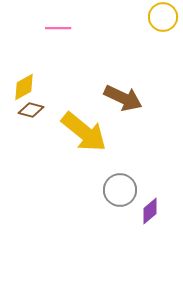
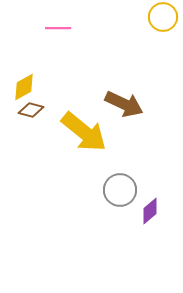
brown arrow: moved 1 px right, 6 px down
